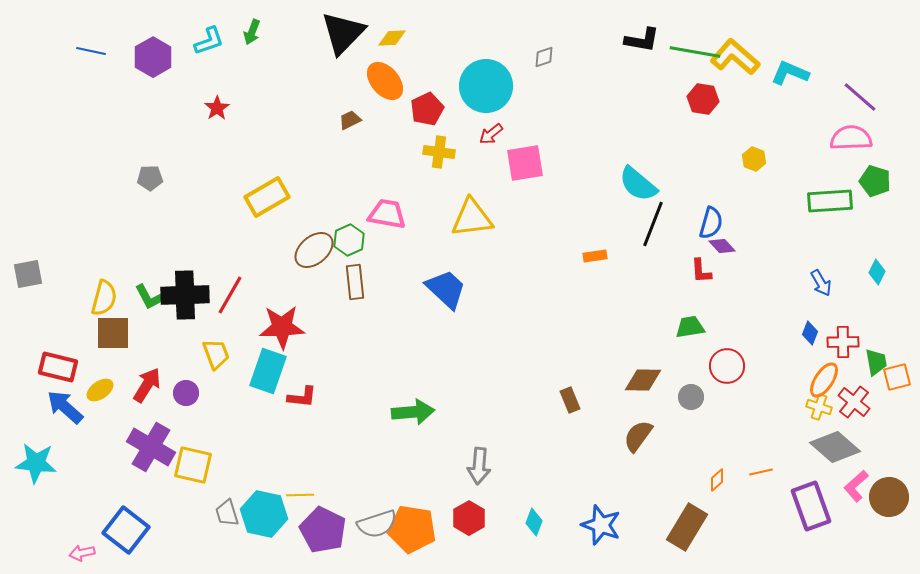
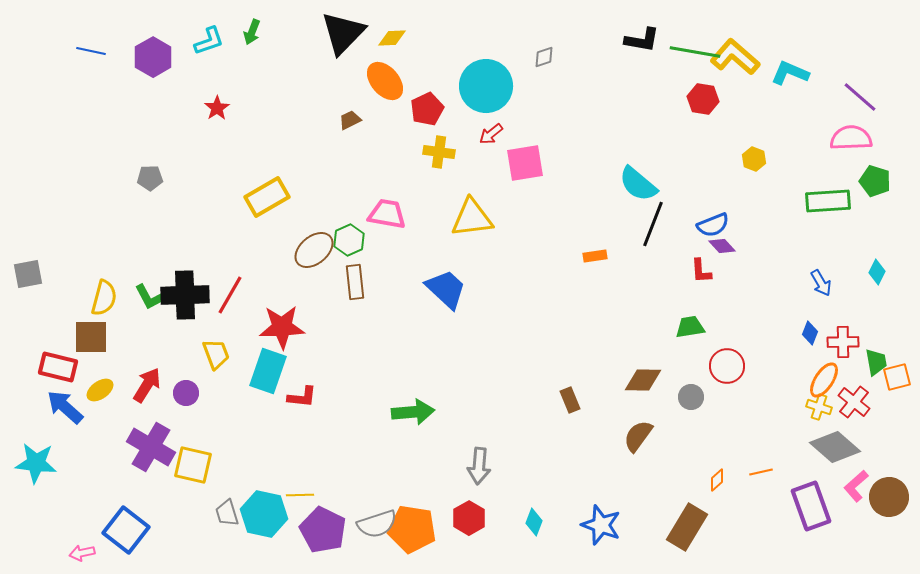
green rectangle at (830, 201): moved 2 px left
blue semicircle at (711, 223): moved 2 px right, 2 px down; rotated 52 degrees clockwise
brown square at (113, 333): moved 22 px left, 4 px down
